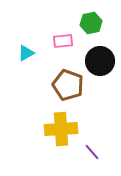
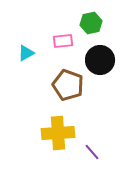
black circle: moved 1 px up
yellow cross: moved 3 px left, 4 px down
